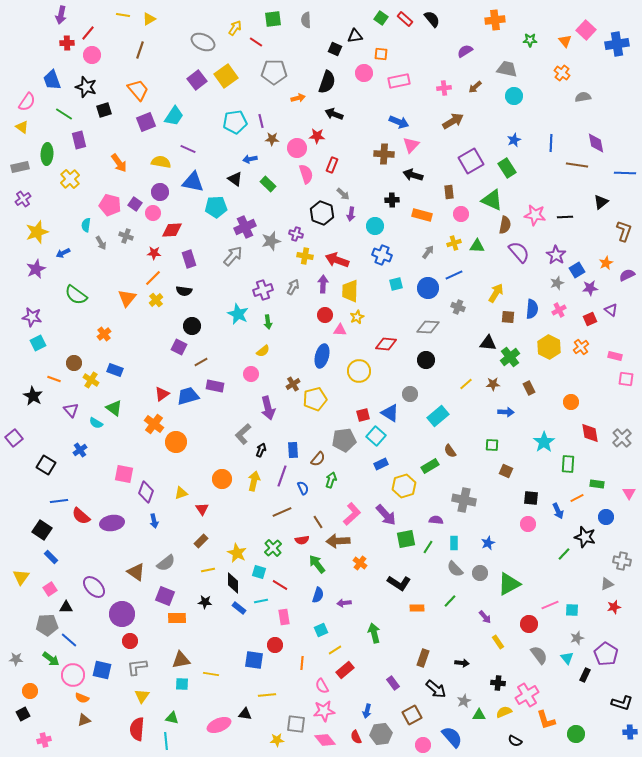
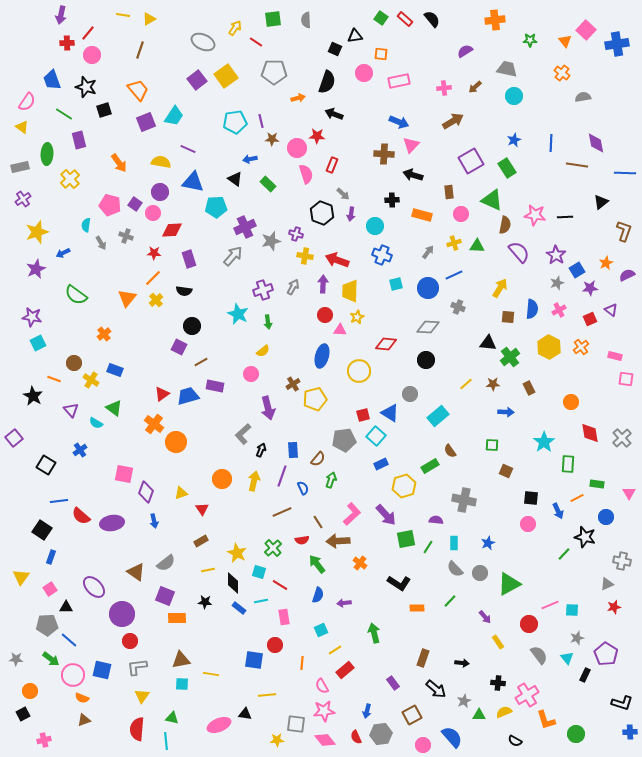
yellow arrow at (496, 293): moved 4 px right, 5 px up
brown rectangle at (201, 541): rotated 16 degrees clockwise
blue rectangle at (51, 557): rotated 64 degrees clockwise
